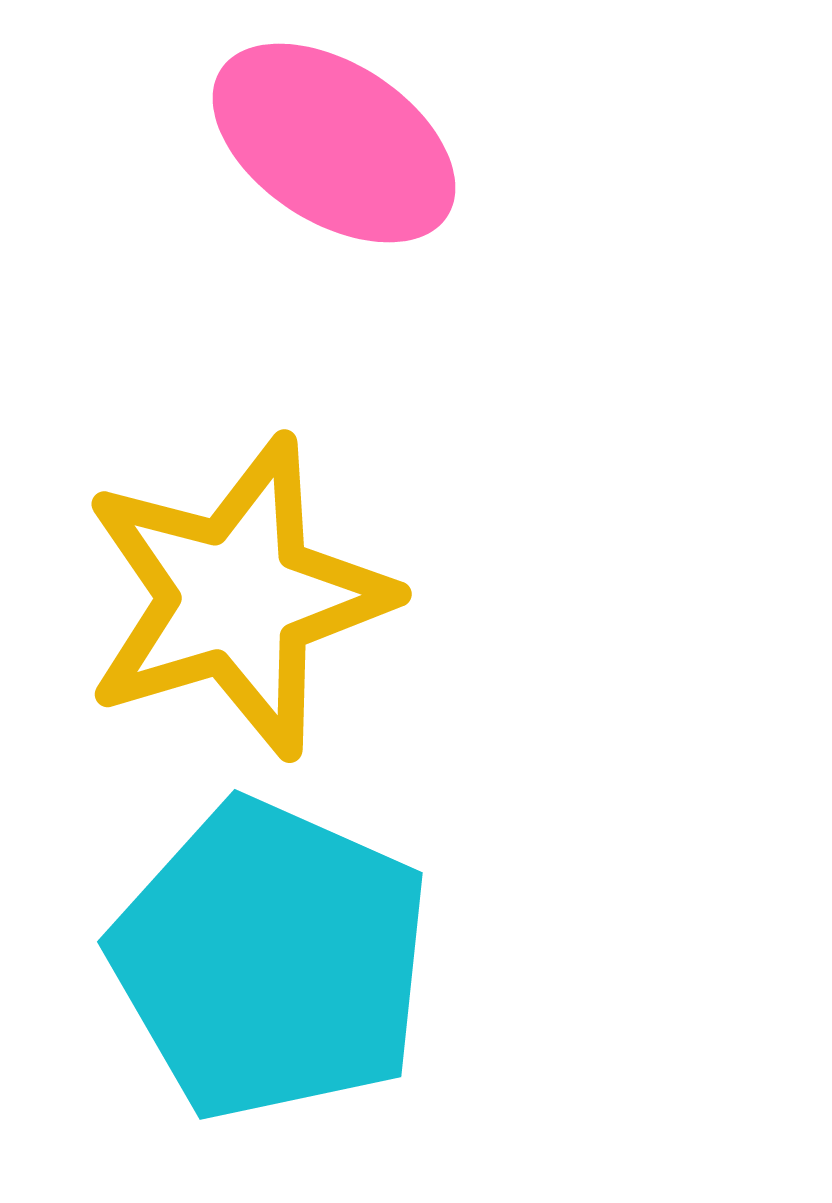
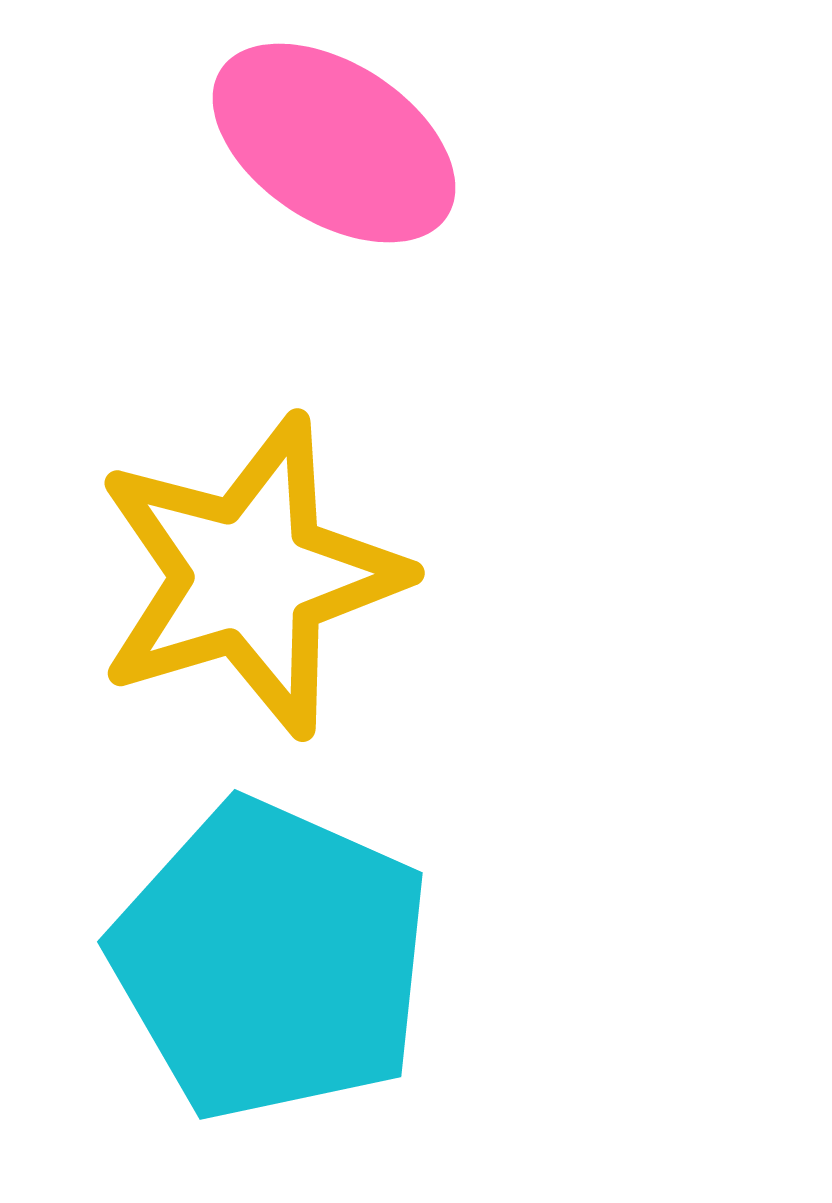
yellow star: moved 13 px right, 21 px up
